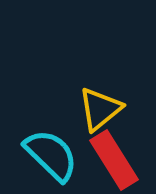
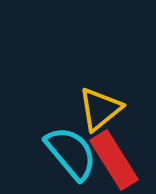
cyan semicircle: moved 20 px right, 2 px up; rotated 6 degrees clockwise
